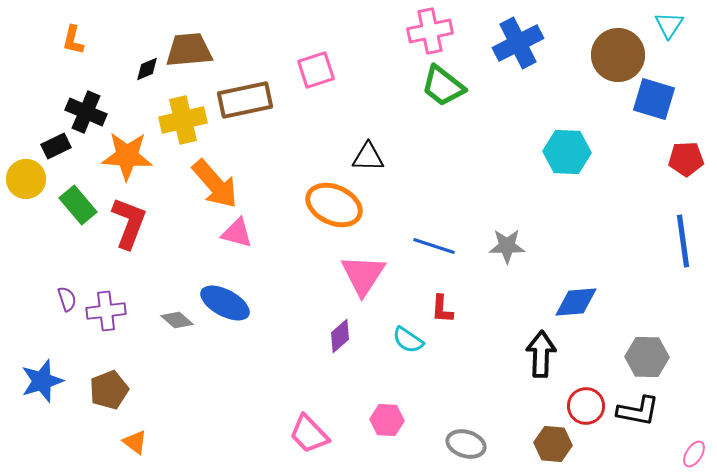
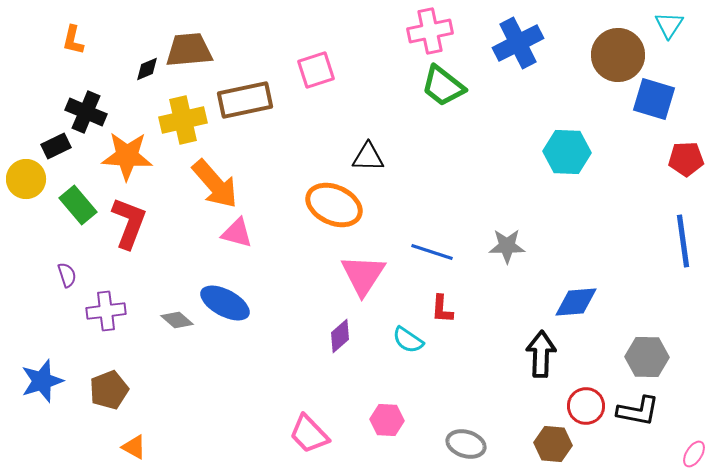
blue line at (434, 246): moved 2 px left, 6 px down
purple semicircle at (67, 299): moved 24 px up
orange triangle at (135, 442): moved 1 px left, 5 px down; rotated 8 degrees counterclockwise
